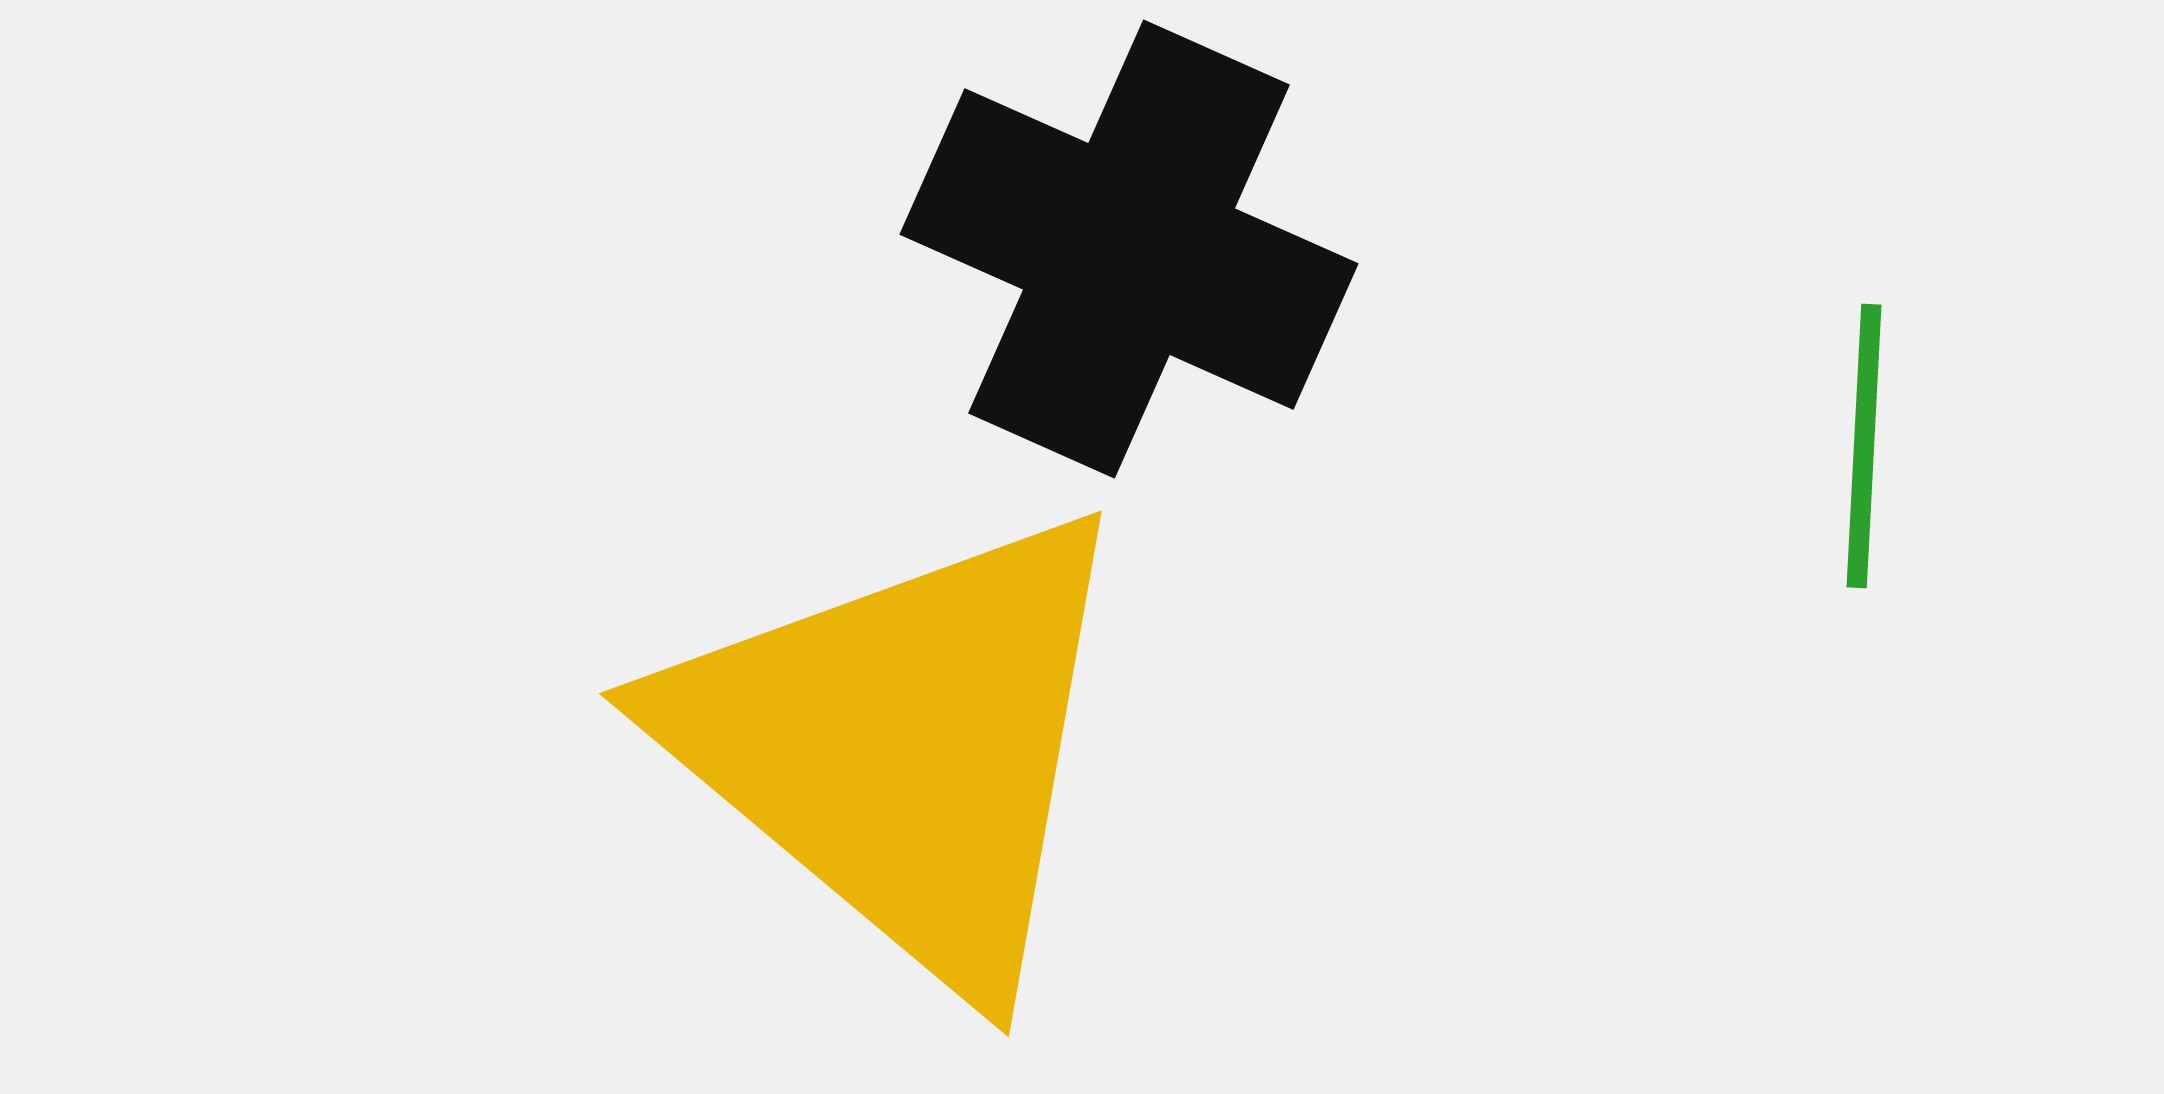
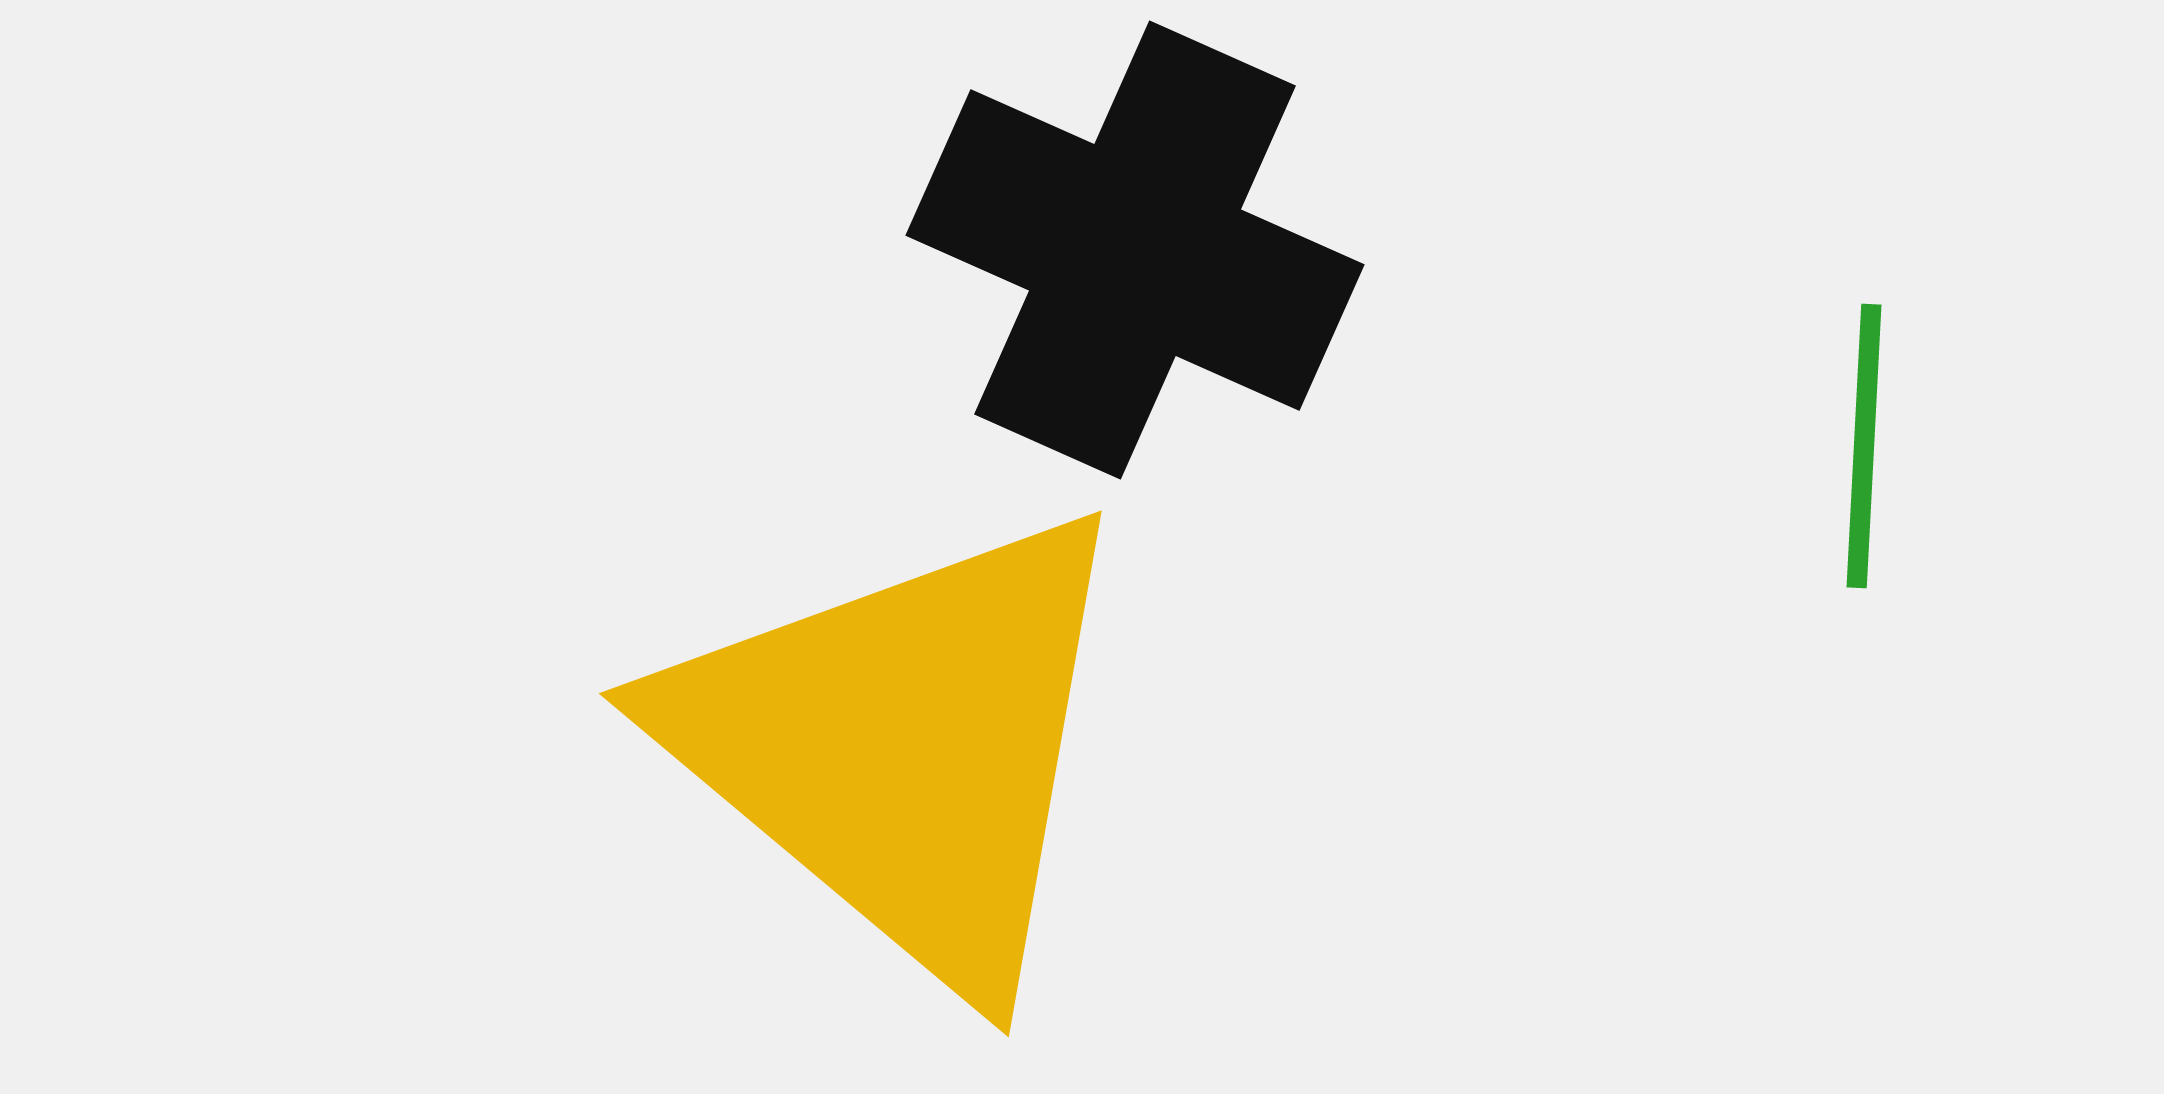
black cross: moved 6 px right, 1 px down
